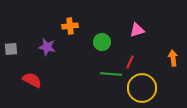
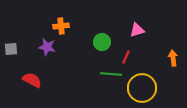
orange cross: moved 9 px left
red line: moved 4 px left, 5 px up
